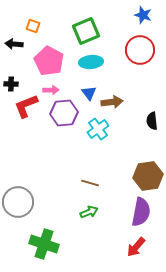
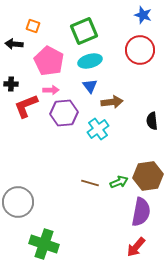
green square: moved 2 px left
cyan ellipse: moved 1 px left, 1 px up; rotated 10 degrees counterclockwise
blue triangle: moved 1 px right, 7 px up
green arrow: moved 30 px right, 30 px up
